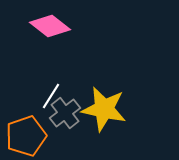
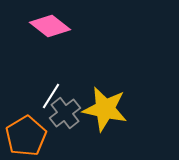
yellow star: moved 1 px right
orange pentagon: rotated 12 degrees counterclockwise
